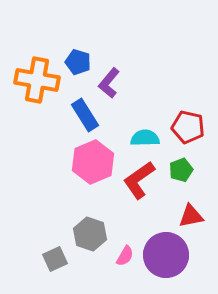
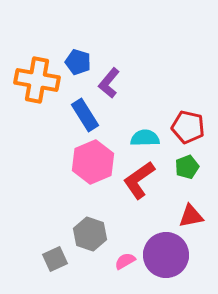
green pentagon: moved 6 px right, 3 px up
pink semicircle: moved 5 px down; rotated 150 degrees counterclockwise
